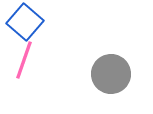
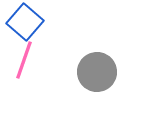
gray circle: moved 14 px left, 2 px up
